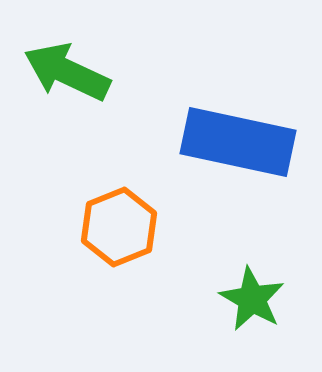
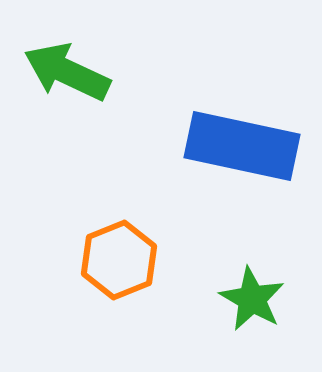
blue rectangle: moved 4 px right, 4 px down
orange hexagon: moved 33 px down
